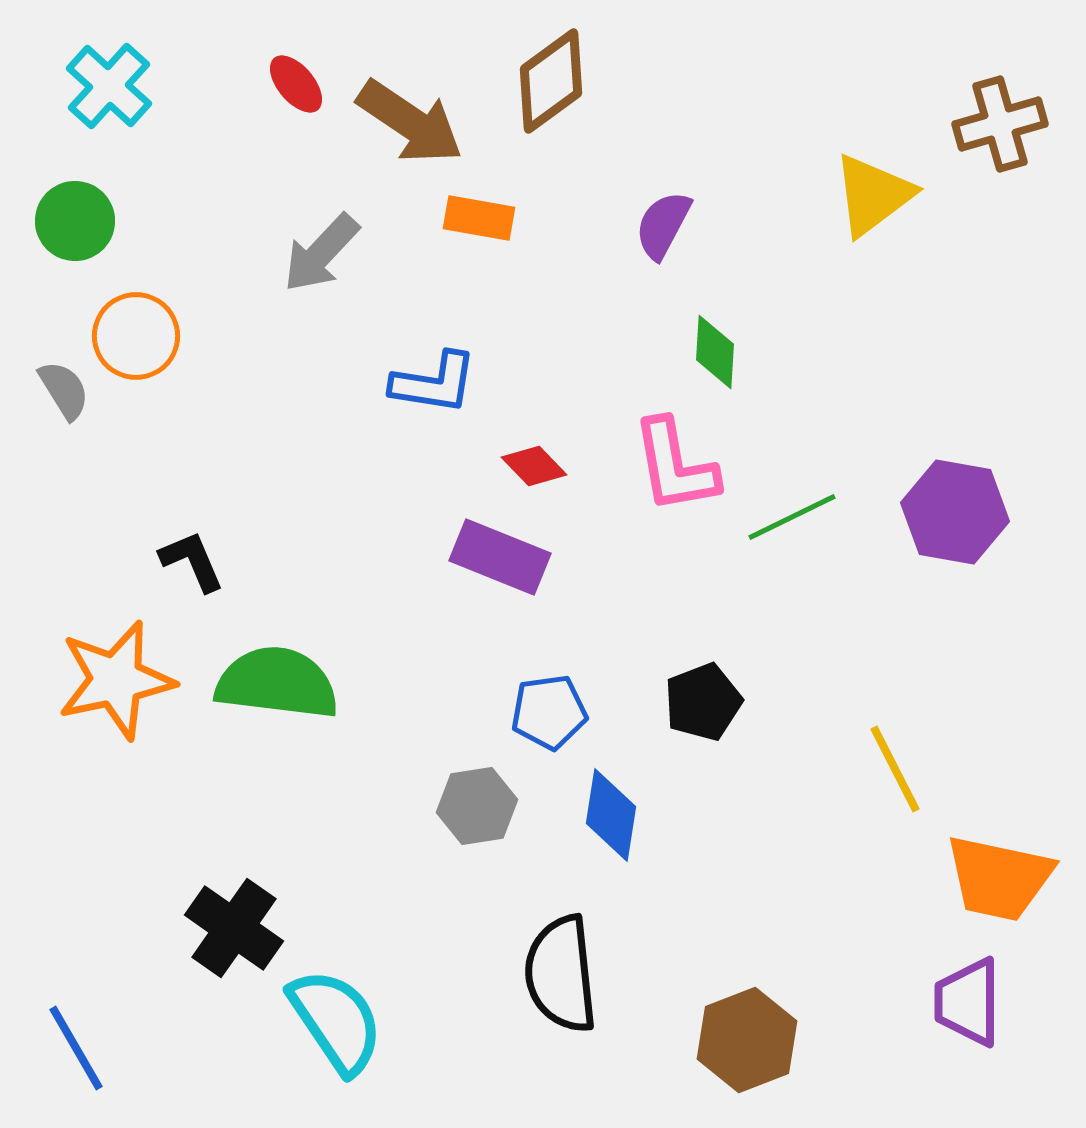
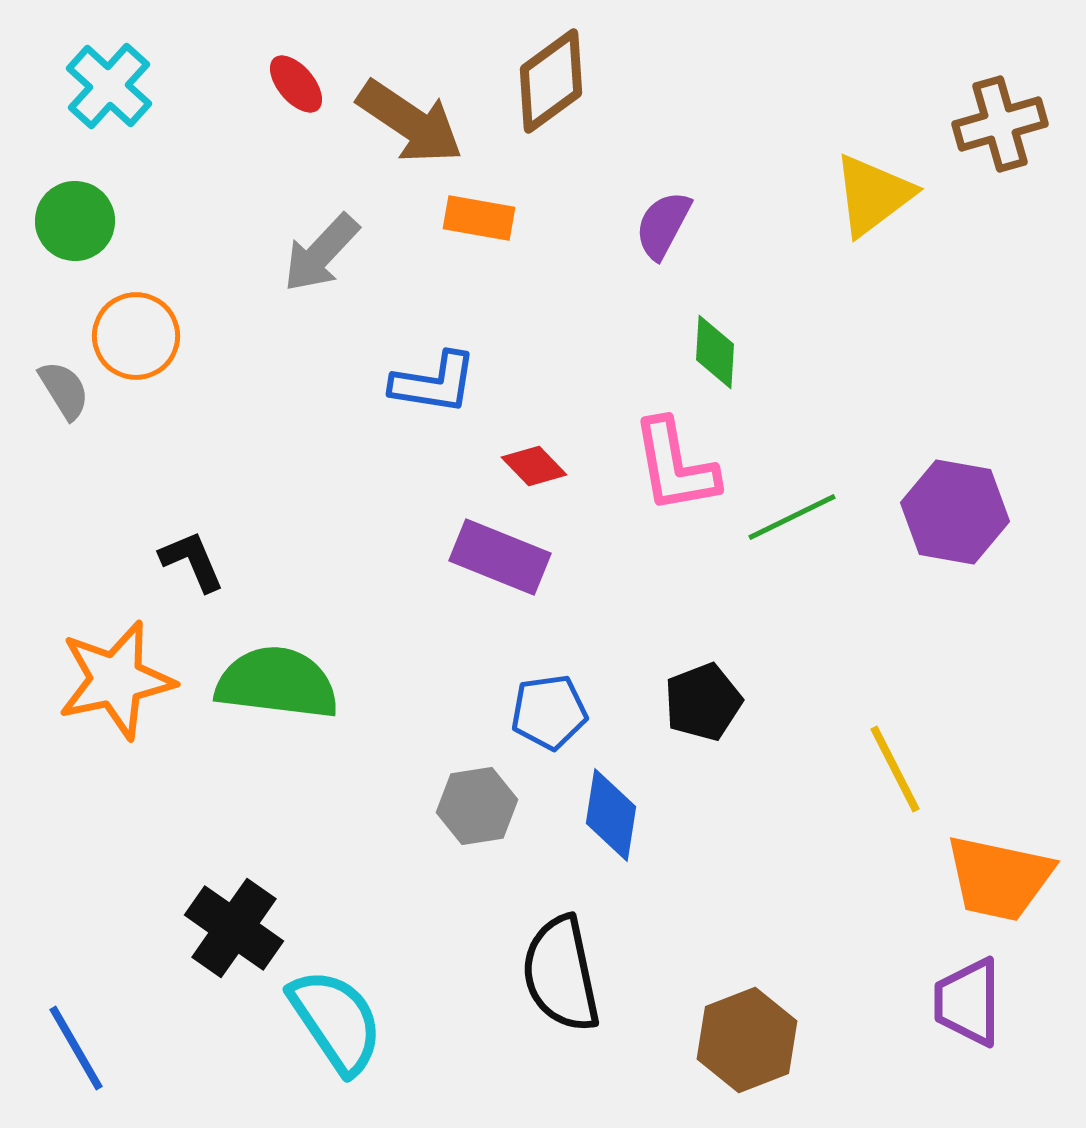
black semicircle: rotated 6 degrees counterclockwise
